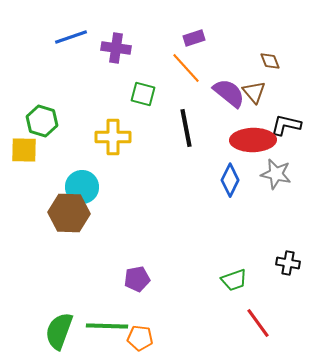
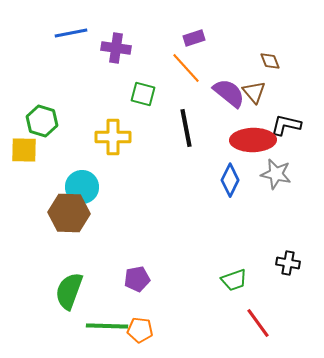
blue line: moved 4 px up; rotated 8 degrees clockwise
green semicircle: moved 10 px right, 40 px up
orange pentagon: moved 8 px up
